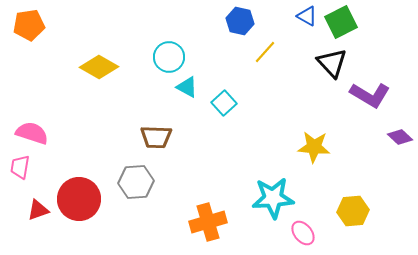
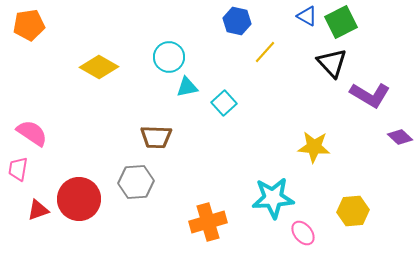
blue hexagon: moved 3 px left
cyan triangle: rotated 40 degrees counterclockwise
pink semicircle: rotated 16 degrees clockwise
pink trapezoid: moved 2 px left, 2 px down
